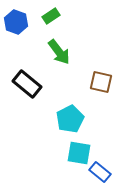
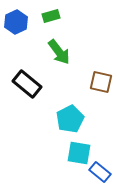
green rectangle: rotated 18 degrees clockwise
blue hexagon: rotated 15 degrees clockwise
